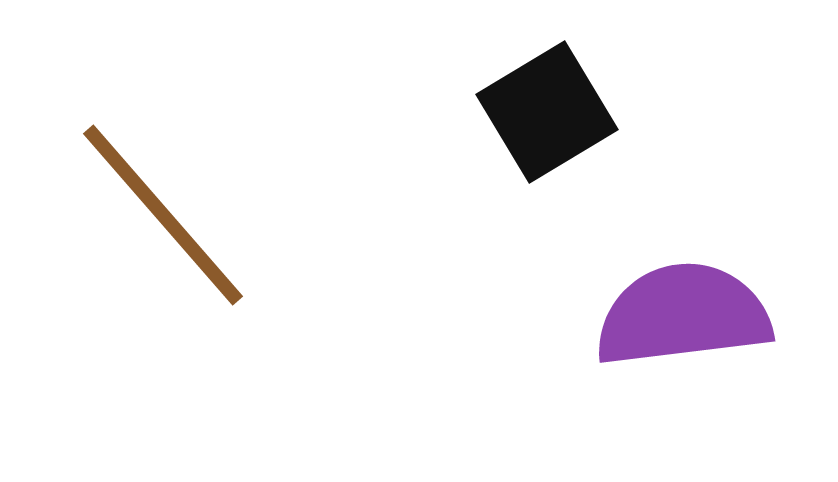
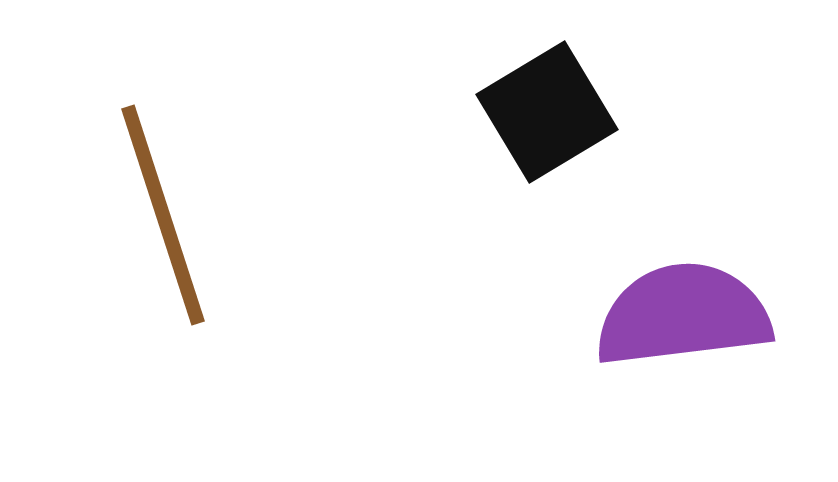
brown line: rotated 23 degrees clockwise
